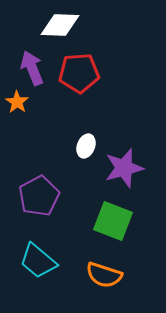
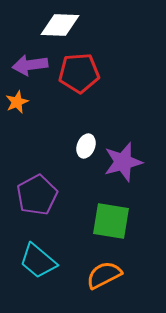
purple arrow: moved 2 px left, 3 px up; rotated 76 degrees counterclockwise
orange star: rotated 15 degrees clockwise
purple star: moved 1 px left, 6 px up
purple pentagon: moved 2 px left, 1 px up
green square: moved 2 px left; rotated 12 degrees counterclockwise
orange semicircle: rotated 135 degrees clockwise
